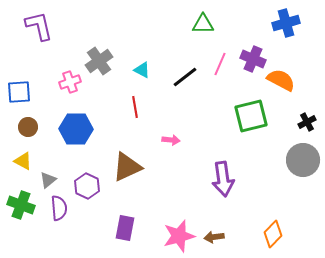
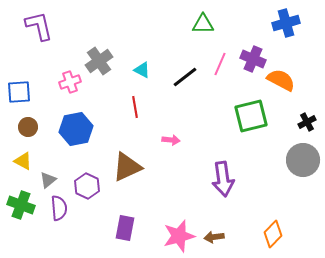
blue hexagon: rotated 12 degrees counterclockwise
